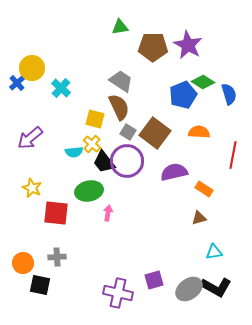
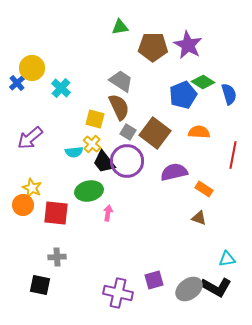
brown triangle: rotated 35 degrees clockwise
cyan triangle: moved 13 px right, 7 px down
orange circle: moved 58 px up
